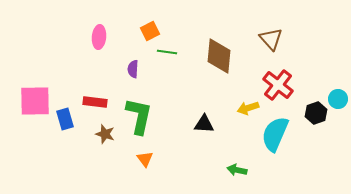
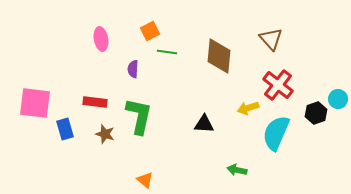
pink ellipse: moved 2 px right, 2 px down; rotated 15 degrees counterclockwise
pink square: moved 2 px down; rotated 8 degrees clockwise
blue rectangle: moved 10 px down
cyan semicircle: moved 1 px right, 1 px up
orange triangle: moved 21 px down; rotated 12 degrees counterclockwise
